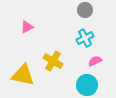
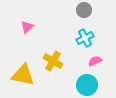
gray circle: moved 1 px left
pink triangle: rotated 16 degrees counterclockwise
